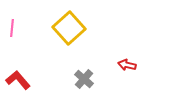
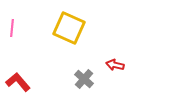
yellow square: rotated 24 degrees counterclockwise
red arrow: moved 12 px left
red L-shape: moved 2 px down
